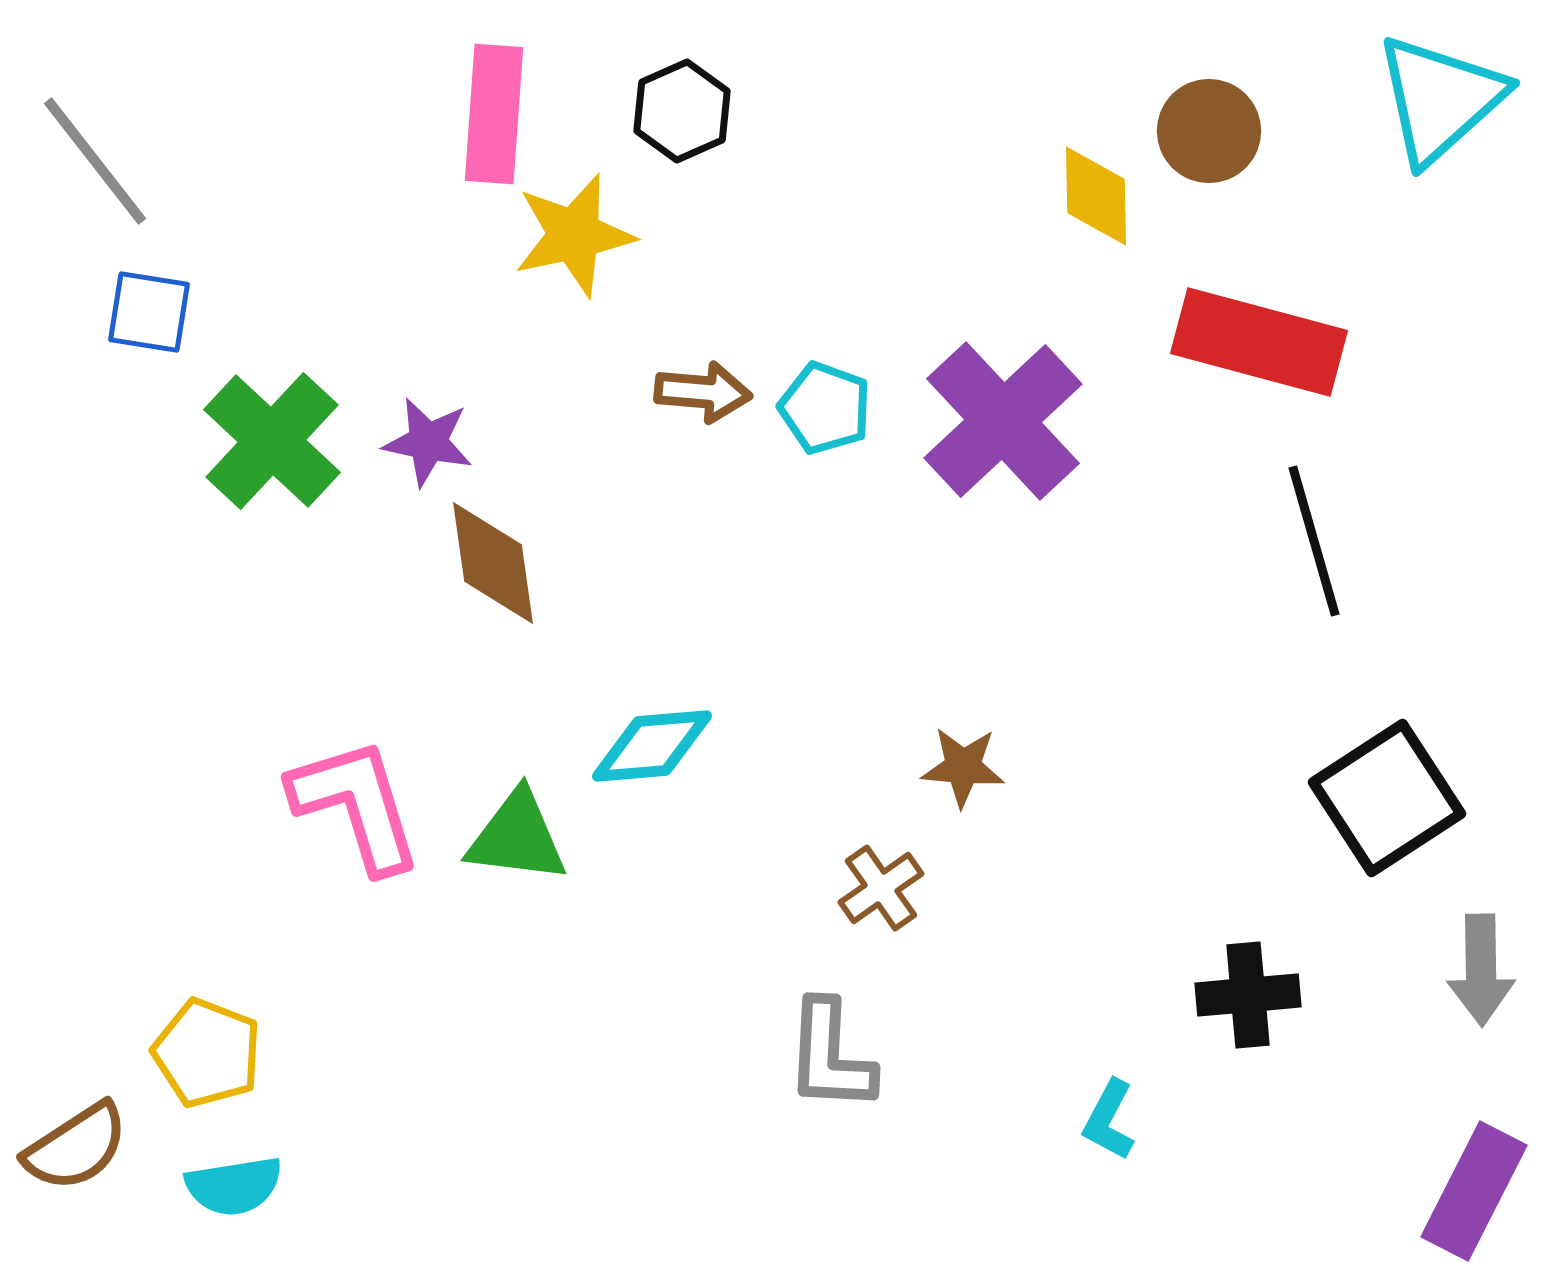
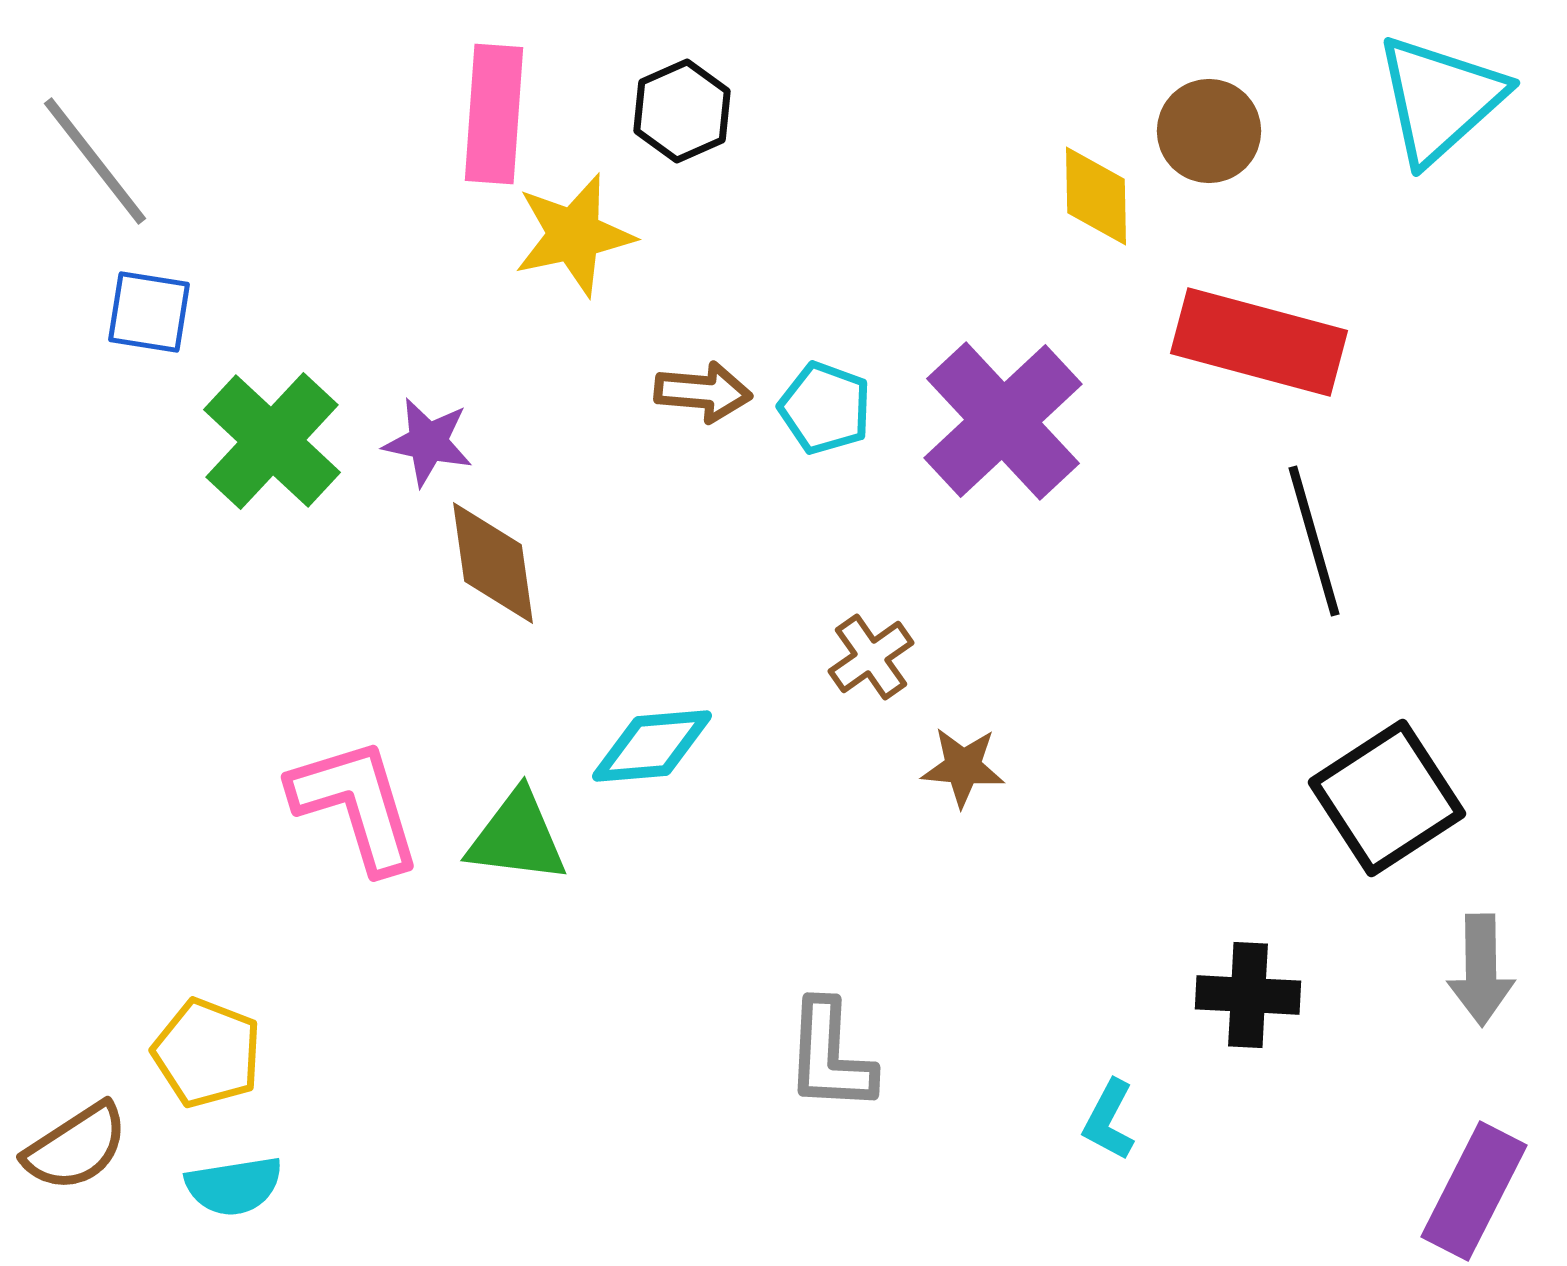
brown cross: moved 10 px left, 231 px up
black cross: rotated 8 degrees clockwise
